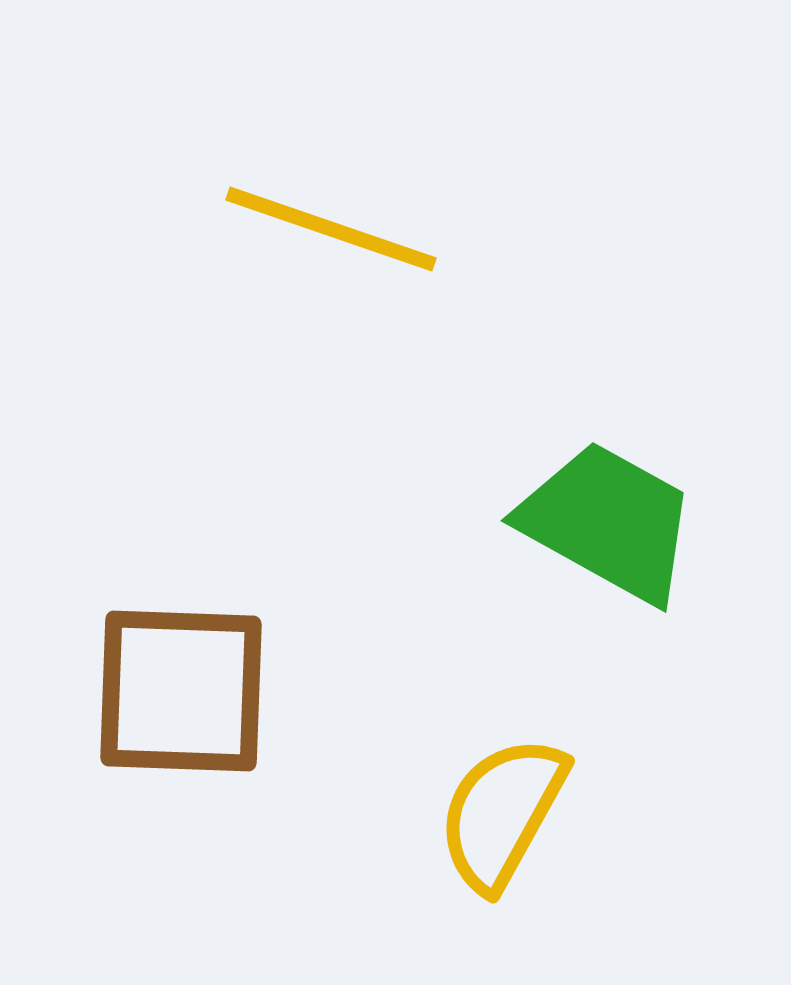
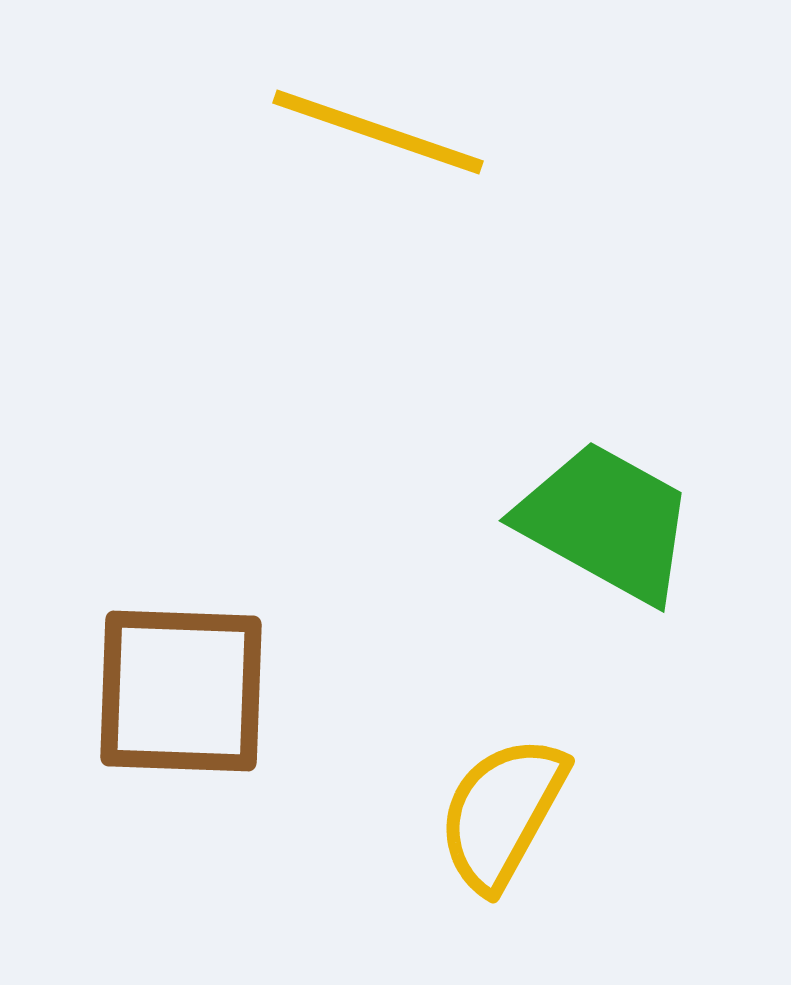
yellow line: moved 47 px right, 97 px up
green trapezoid: moved 2 px left
